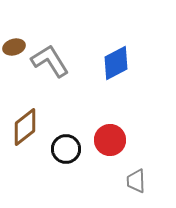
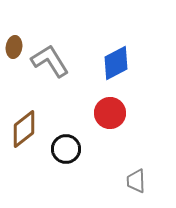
brown ellipse: rotated 65 degrees counterclockwise
brown diamond: moved 1 px left, 2 px down
red circle: moved 27 px up
